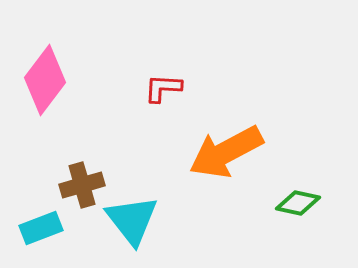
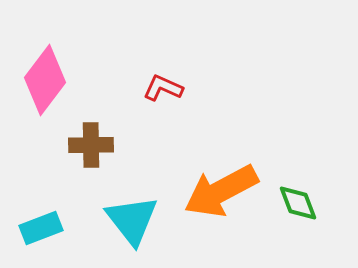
red L-shape: rotated 21 degrees clockwise
orange arrow: moved 5 px left, 39 px down
brown cross: moved 9 px right, 40 px up; rotated 15 degrees clockwise
green diamond: rotated 57 degrees clockwise
